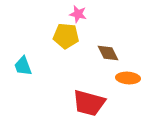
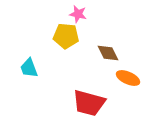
cyan trapezoid: moved 6 px right, 2 px down
orange ellipse: rotated 20 degrees clockwise
